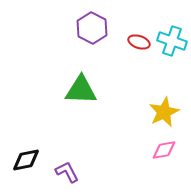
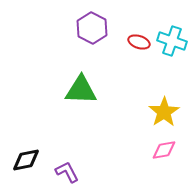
yellow star: rotated 8 degrees counterclockwise
